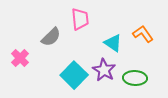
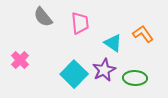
pink trapezoid: moved 4 px down
gray semicircle: moved 8 px left, 20 px up; rotated 95 degrees clockwise
pink cross: moved 2 px down
purple star: rotated 15 degrees clockwise
cyan square: moved 1 px up
